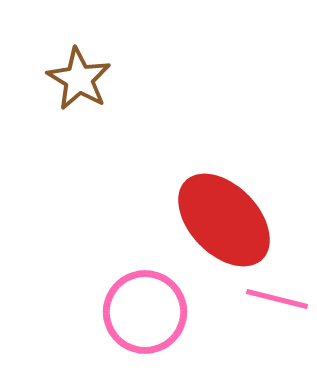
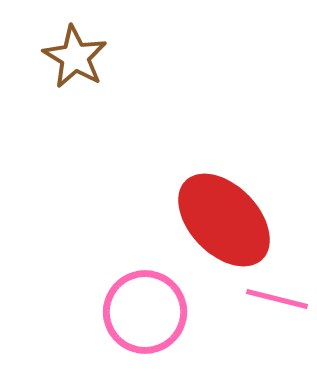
brown star: moved 4 px left, 22 px up
